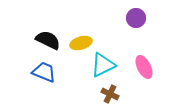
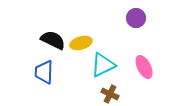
black semicircle: moved 5 px right
blue trapezoid: rotated 110 degrees counterclockwise
